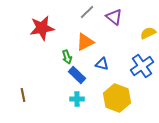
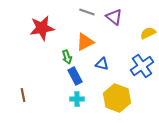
gray line: rotated 63 degrees clockwise
blue rectangle: moved 2 px left, 1 px down; rotated 18 degrees clockwise
